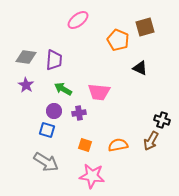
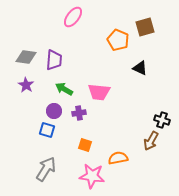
pink ellipse: moved 5 px left, 3 px up; rotated 15 degrees counterclockwise
green arrow: moved 1 px right
orange semicircle: moved 13 px down
gray arrow: moved 7 px down; rotated 90 degrees counterclockwise
